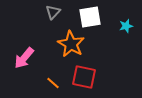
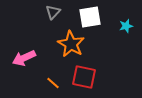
pink arrow: rotated 25 degrees clockwise
